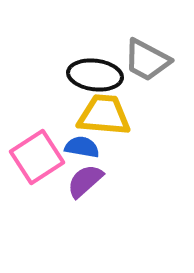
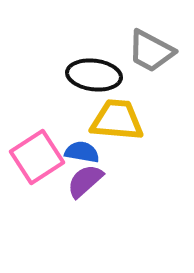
gray trapezoid: moved 4 px right, 9 px up
black ellipse: moved 1 px left
yellow trapezoid: moved 13 px right, 5 px down
blue semicircle: moved 5 px down
